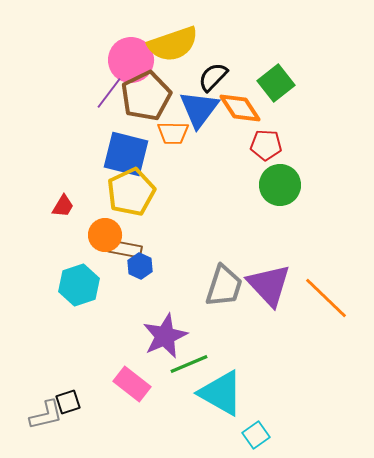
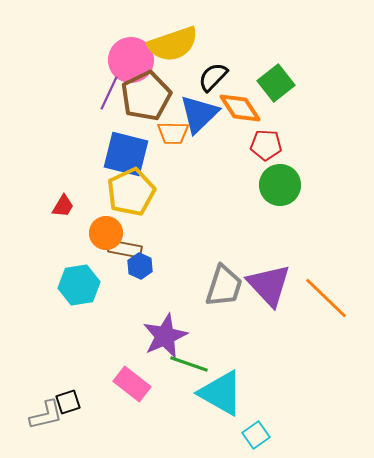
purple line: rotated 12 degrees counterclockwise
blue triangle: moved 5 px down; rotated 9 degrees clockwise
orange circle: moved 1 px right, 2 px up
cyan hexagon: rotated 9 degrees clockwise
green line: rotated 42 degrees clockwise
